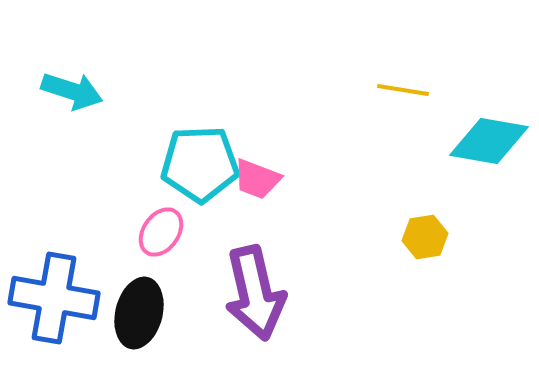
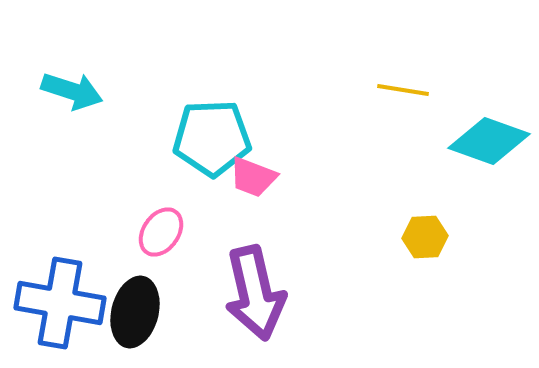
cyan diamond: rotated 10 degrees clockwise
cyan pentagon: moved 12 px right, 26 px up
pink trapezoid: moved 4 px left, 2 px up
yellow hexagon: rotated 6 degrees clockwise
blue cross: moved 6 px right, 5 px down
black ellipse: moved 4 px left, 1 px up
